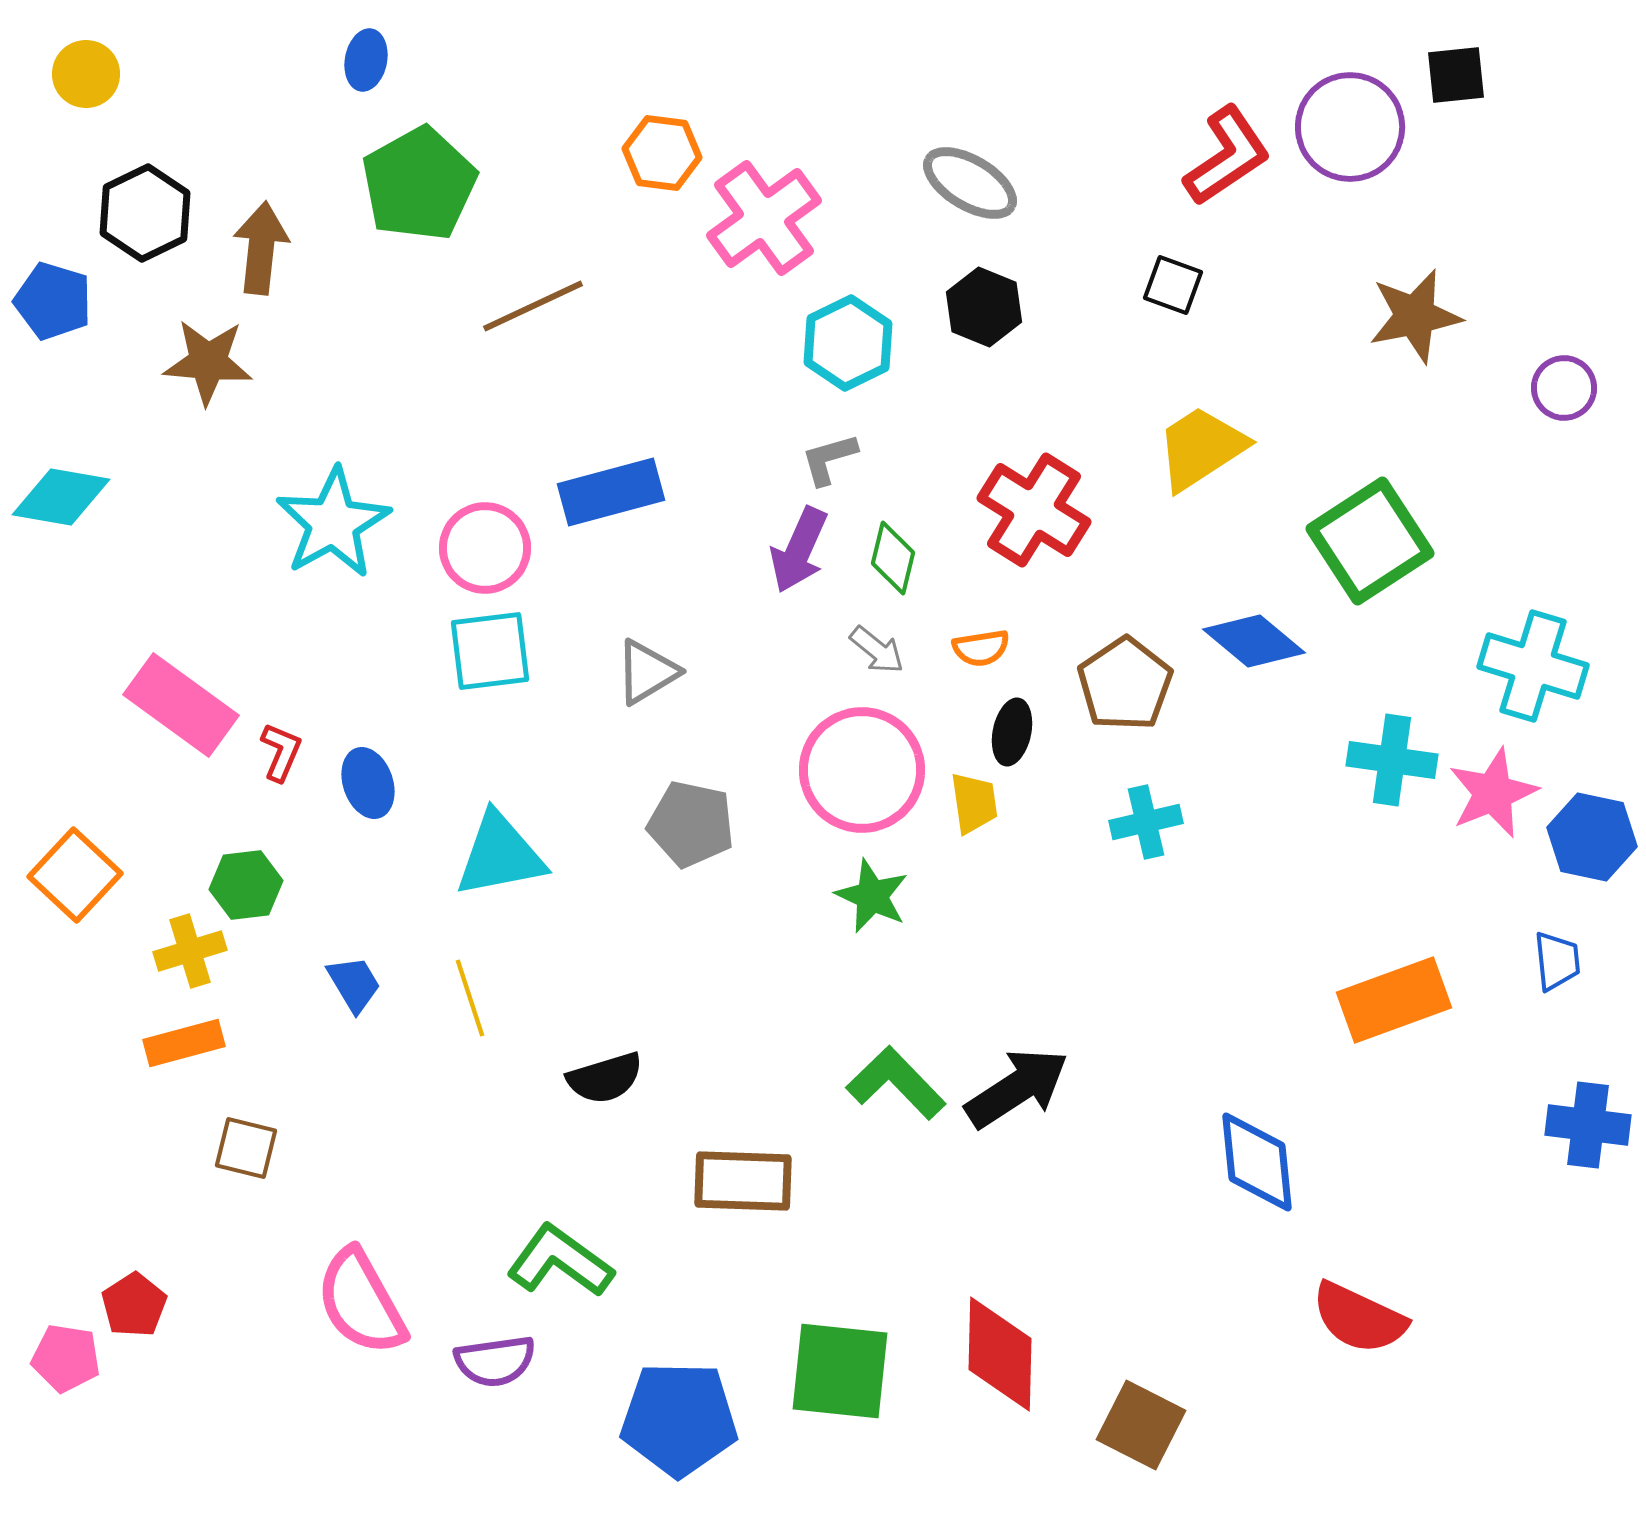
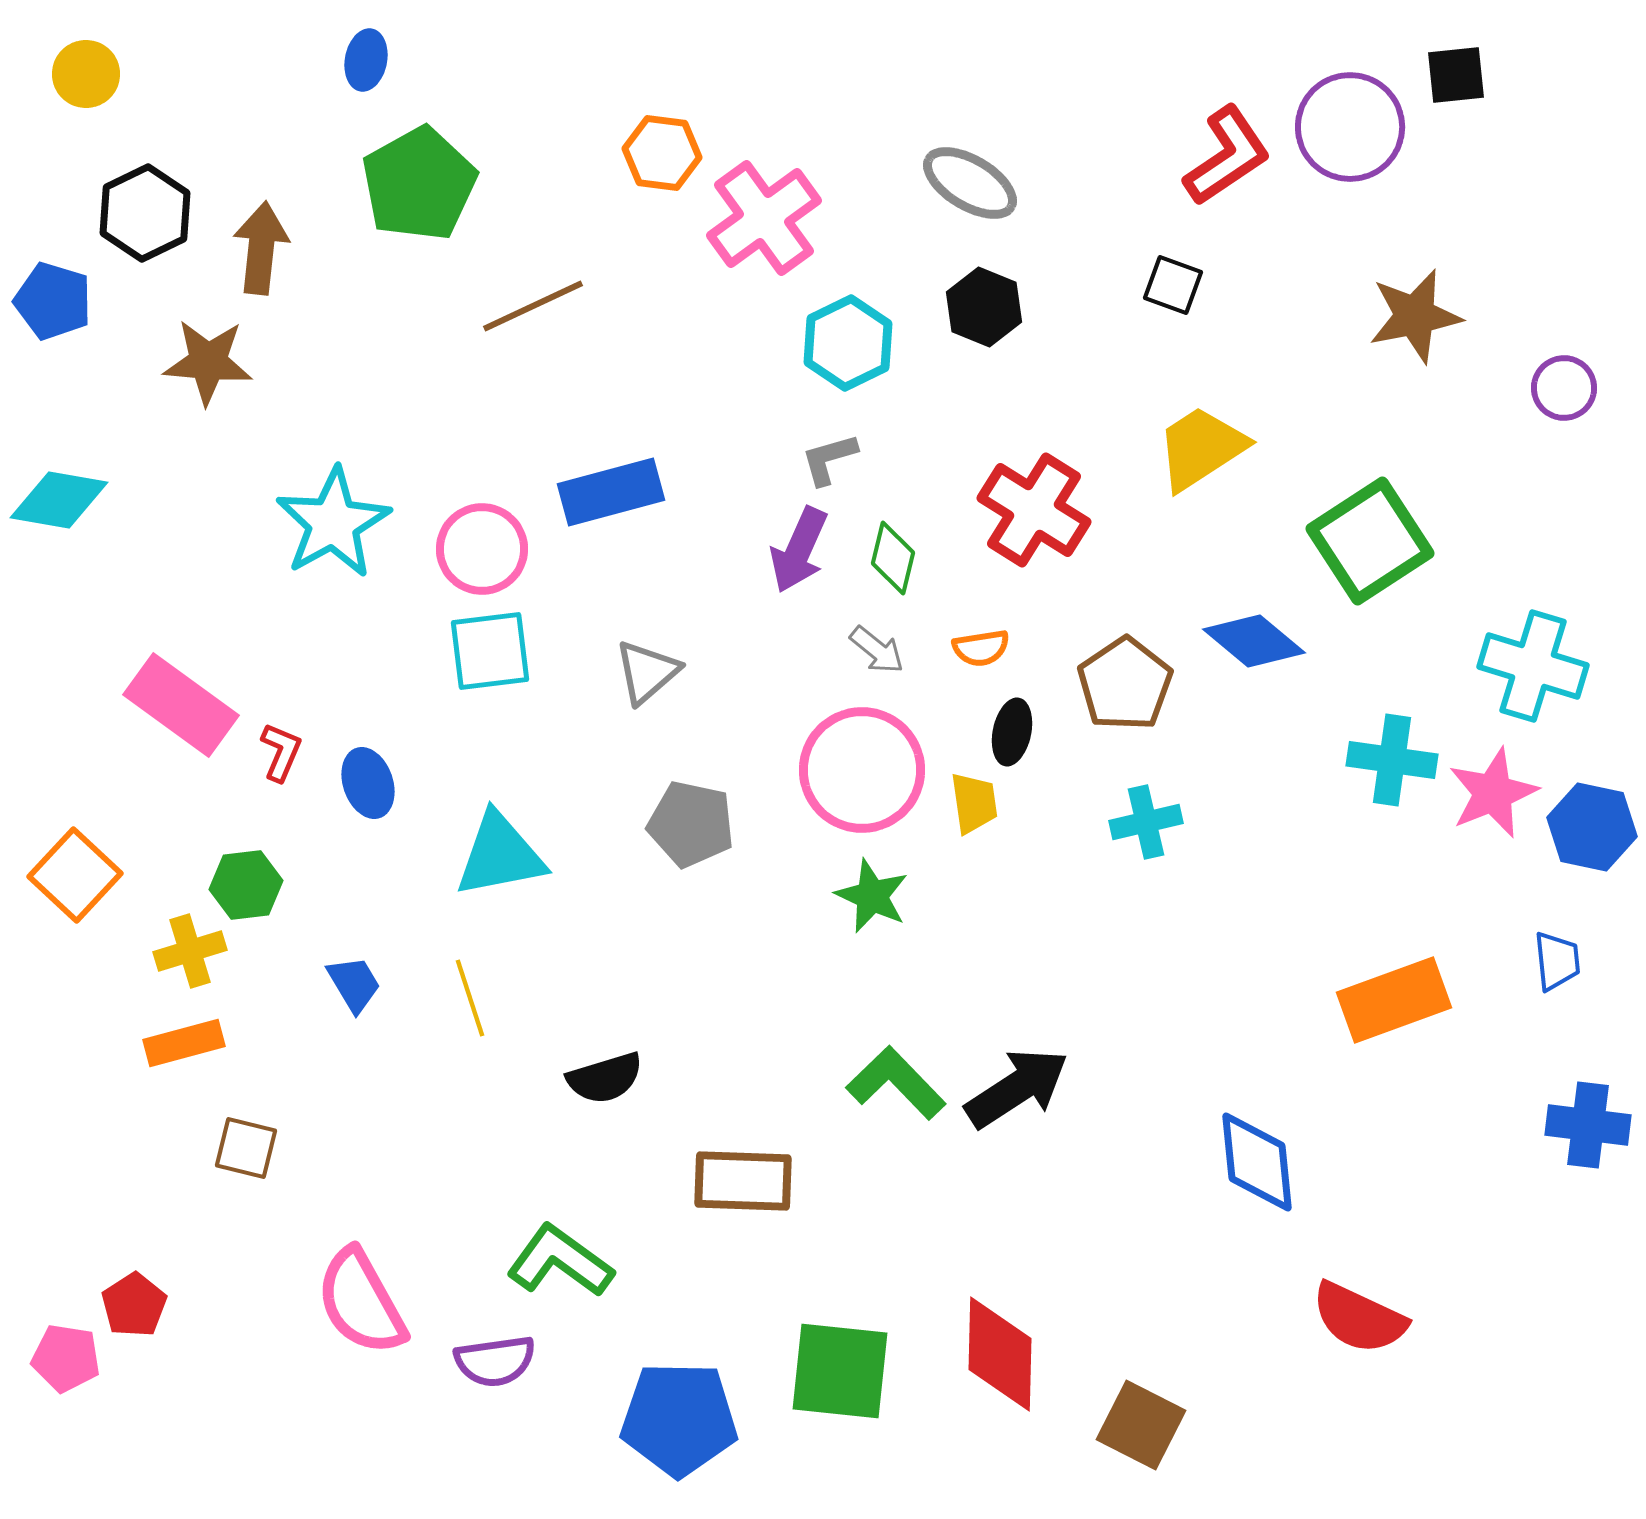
cyan diamond at (61, 497): moved 2 px left, 3 px down
pink circle at (485, 548): moved 3 px left, 1 px down
gray triangle at (647, 672): rotated 10 degrees counterclockwise
blue hexagon at (1592, 837): moved 10 px up
